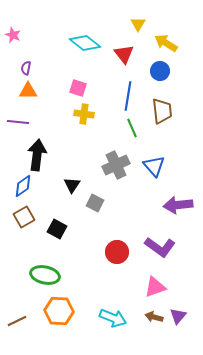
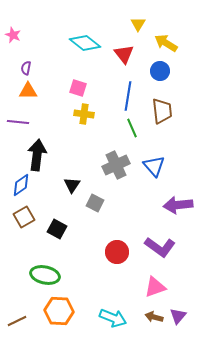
blue diamond: moved 2 px left, 1 px up
